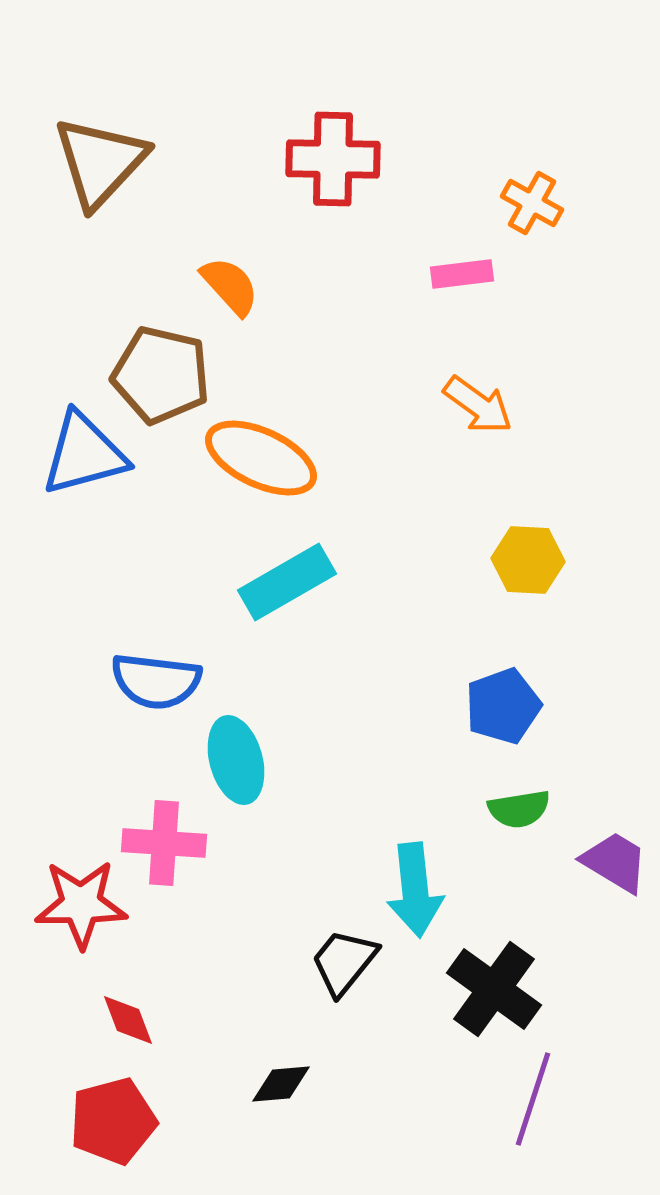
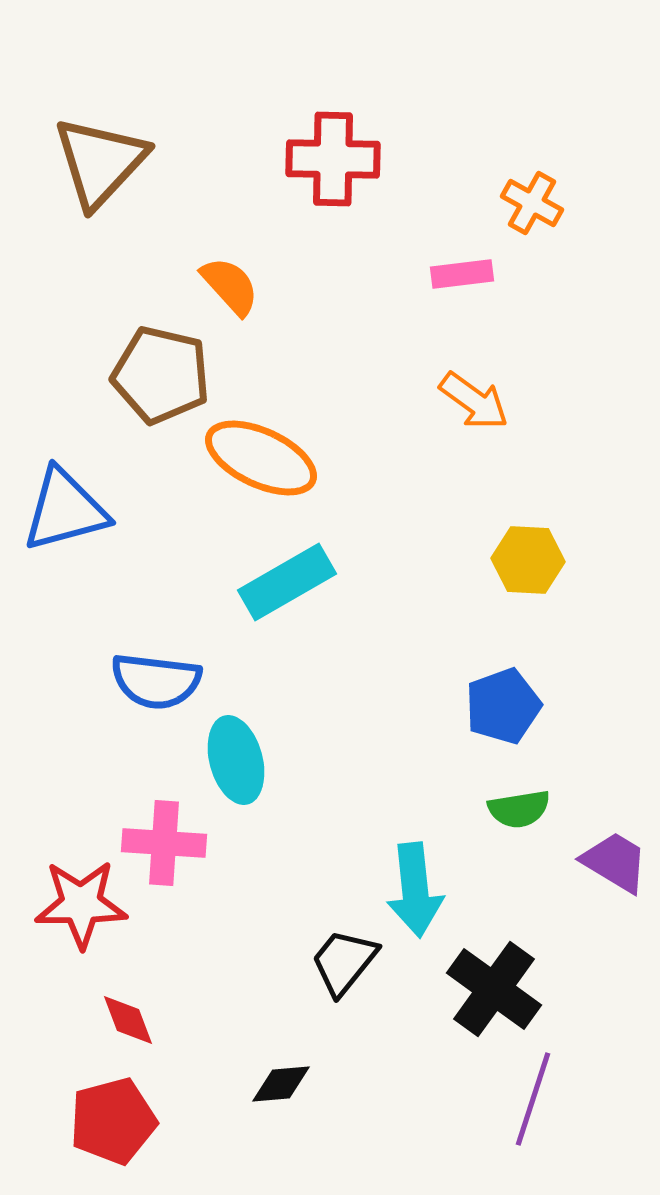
orange arrow: moved 4 px left, 4 px up
blue triangle: moved 19 px left, 56 px down
